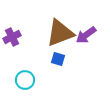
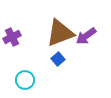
purple arrow: moved 1 px down
blue square: rotated 32 degrees clockwise
